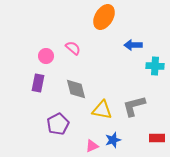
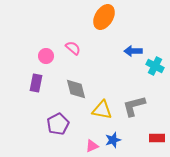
blue arrow: moved 6 px down
cyan cross: rotated 24 degrees clockwise
purple rectangle: moved 2 px left
